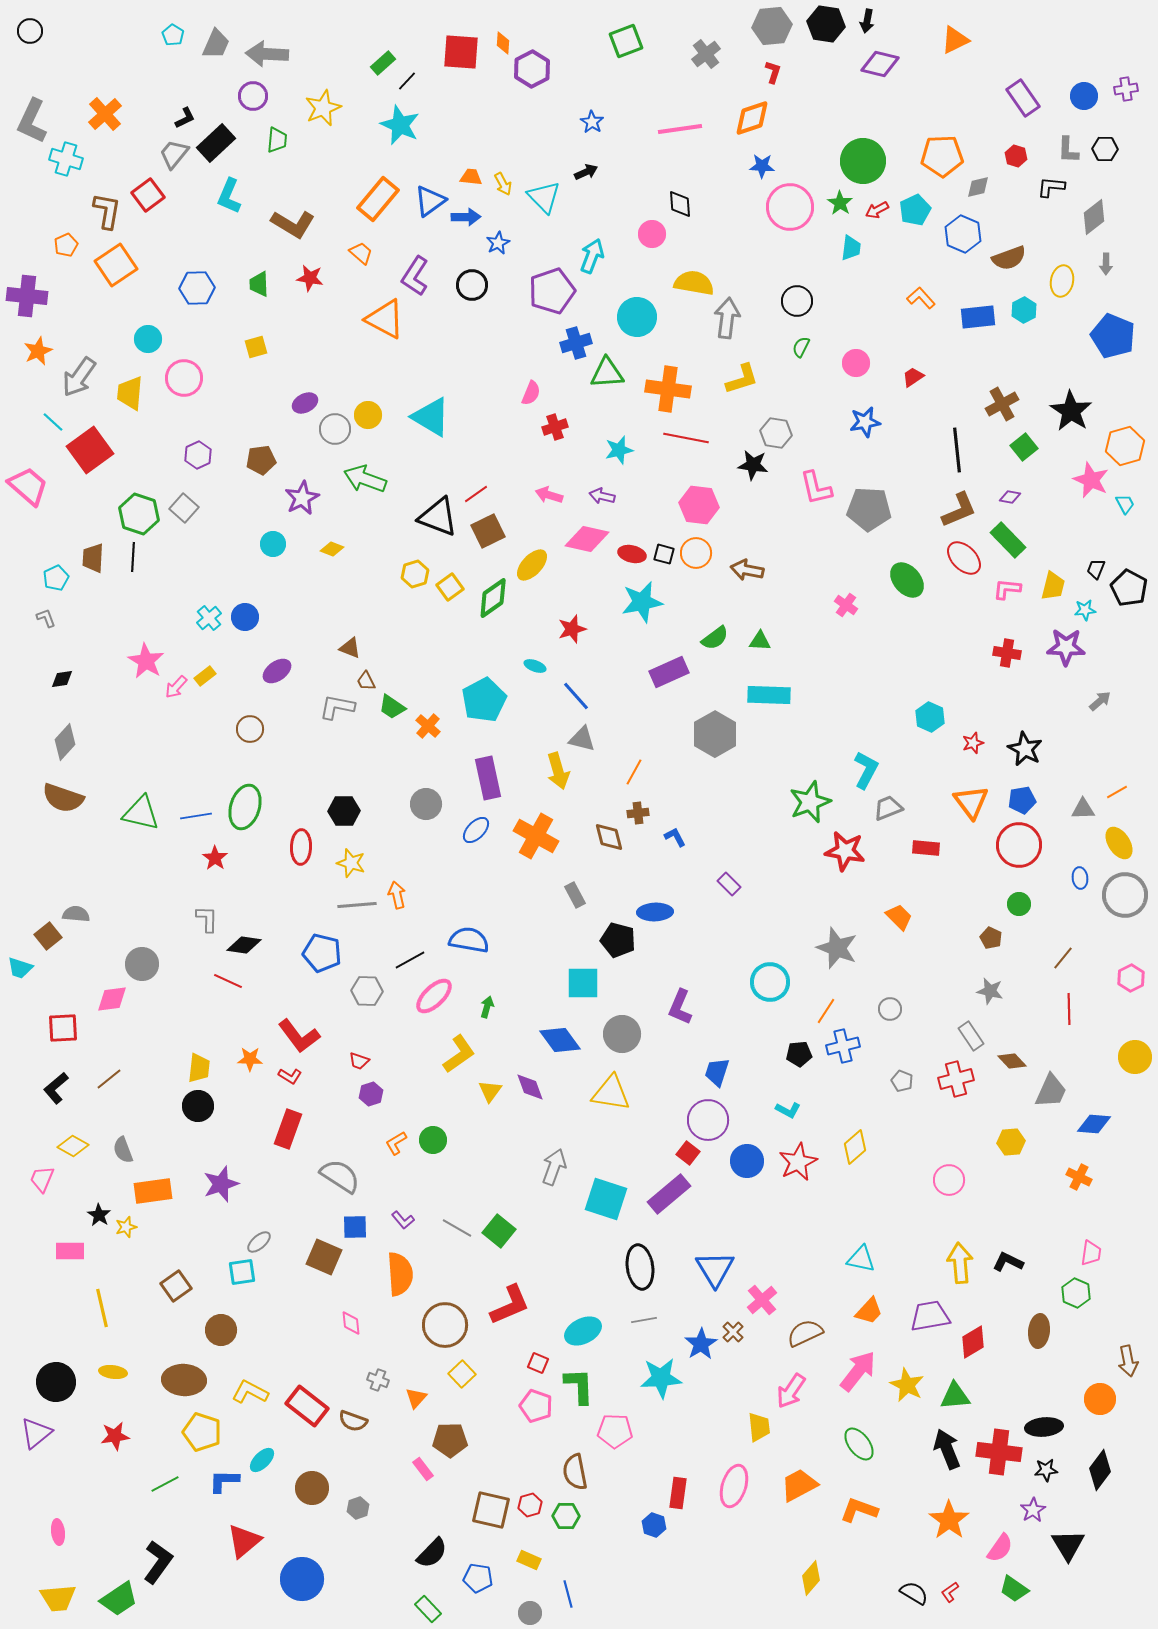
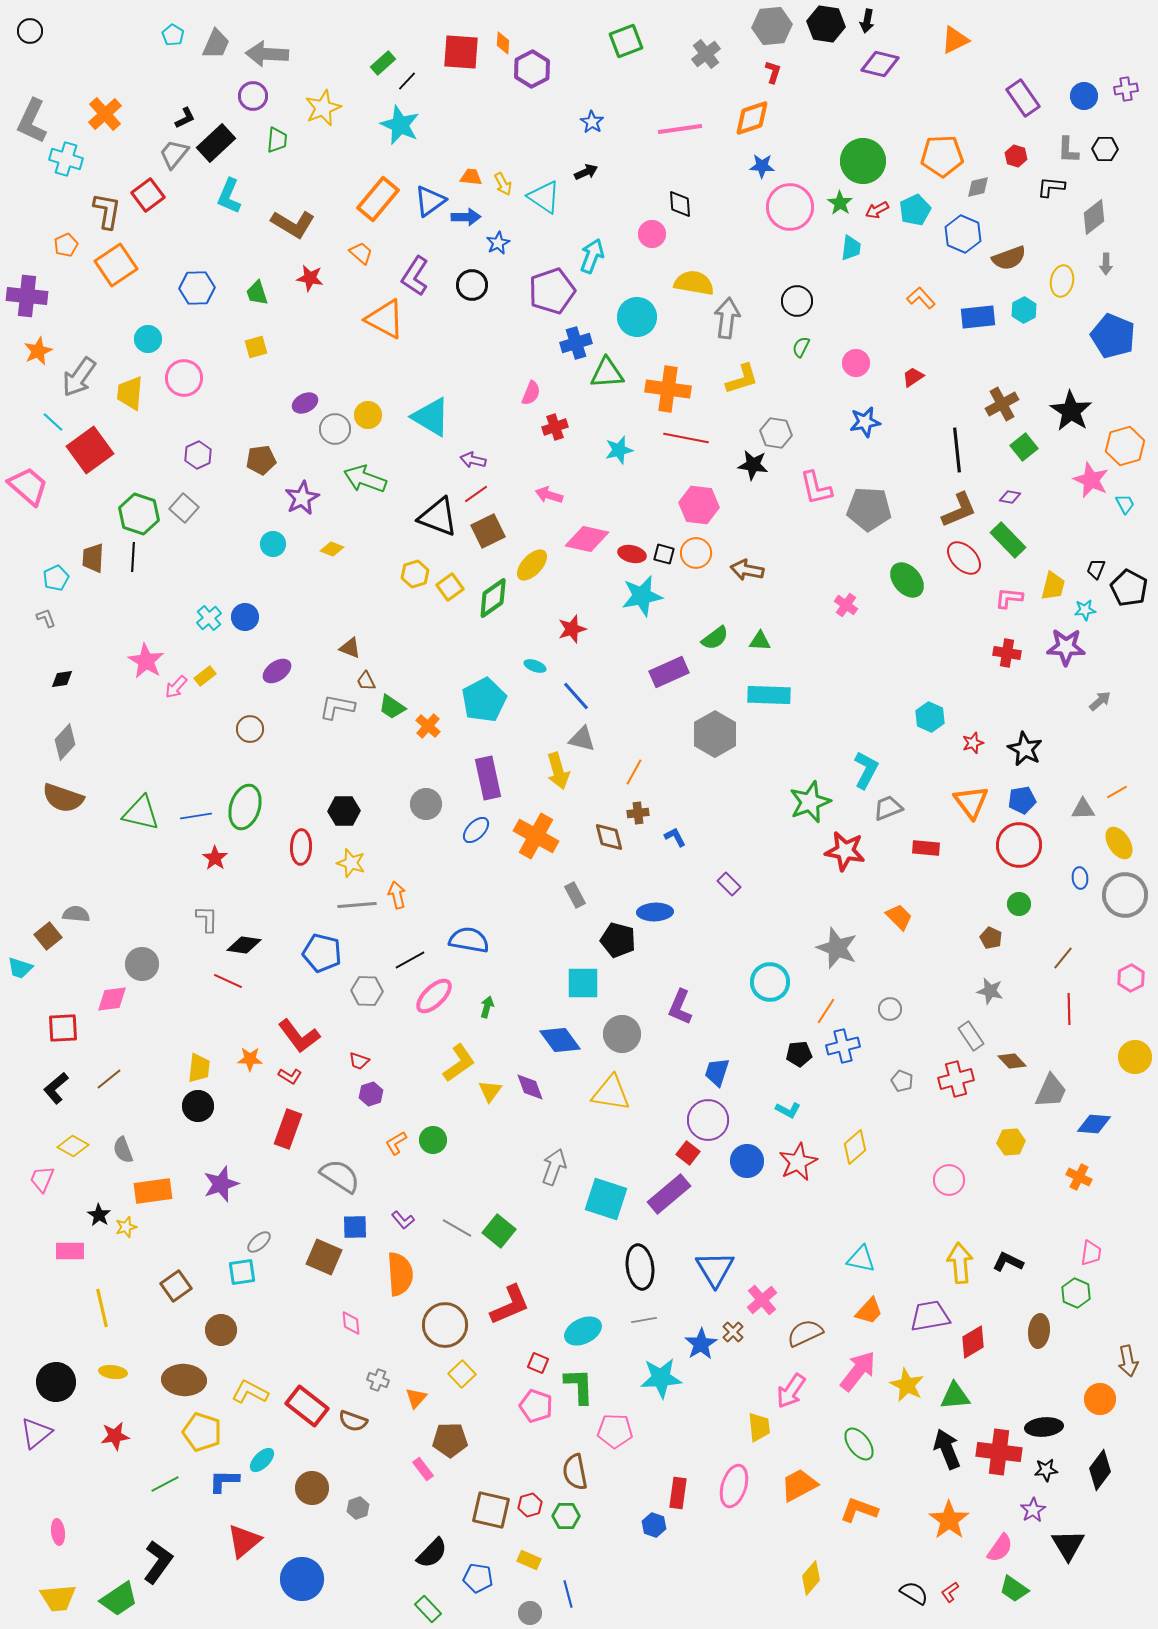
cyan triangle at (544, 197): rotated 12 degrees counterclockwise
green trapezoid at (259, 284): moved 2 px left, 9 px down; rotated 16 degrees counterclockwise
purple arrow at (602, 496): moved 129 px left, 36 px up
pink L-shape at (1007, 589): moved 2 px right, 9 px down
cyan star at (642, 602): moved 6 px up
yellow L-shape at (459, 1054): moved 9 px down
